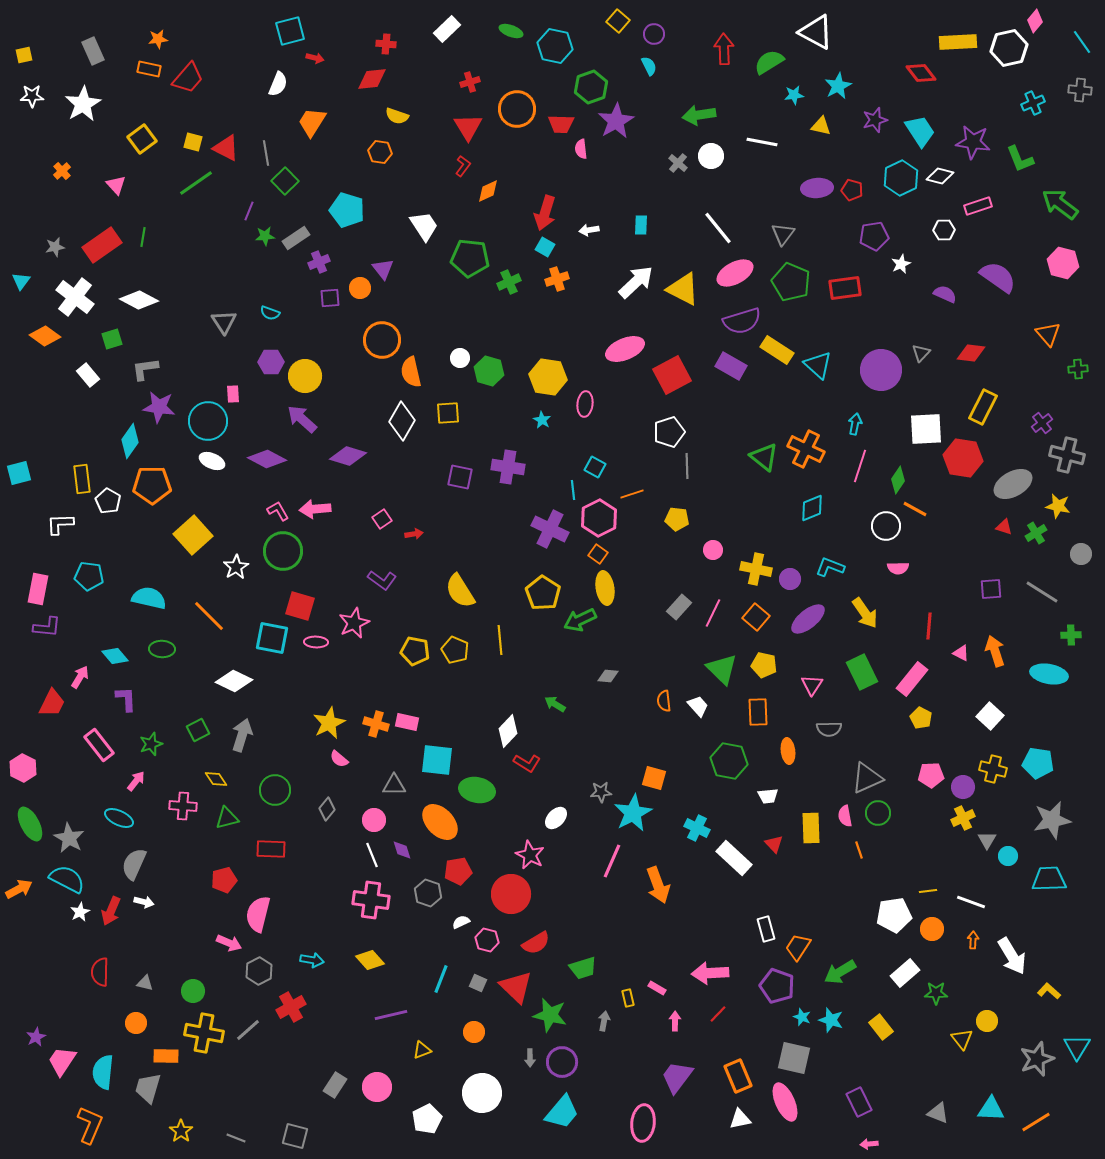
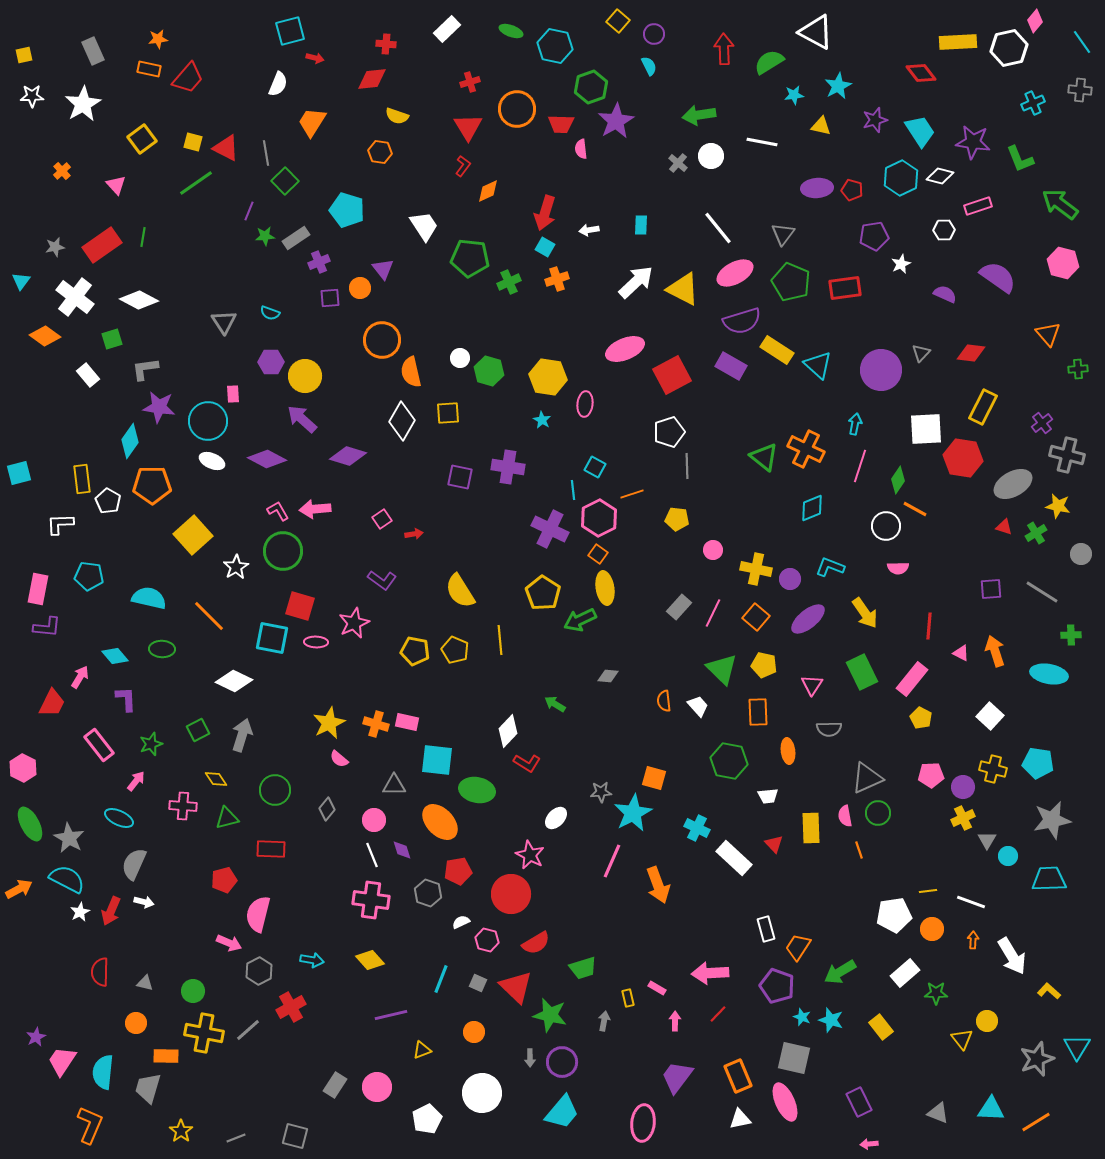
gray line at (236, 1138): rotated 42 degrees counterclockwise
